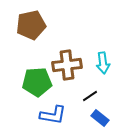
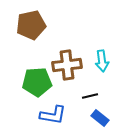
cyan arrow: moved 1 px left, 2 px up
black line: rotated 21 degrees clockwise
